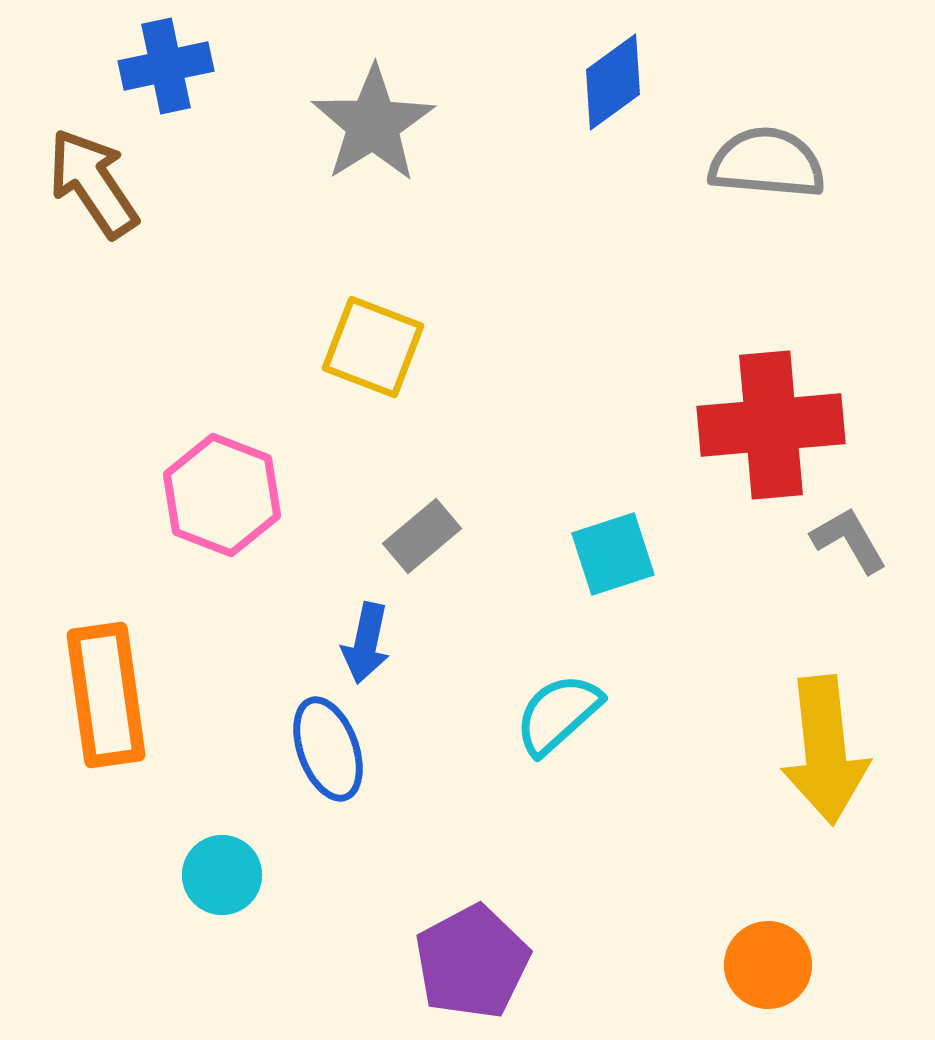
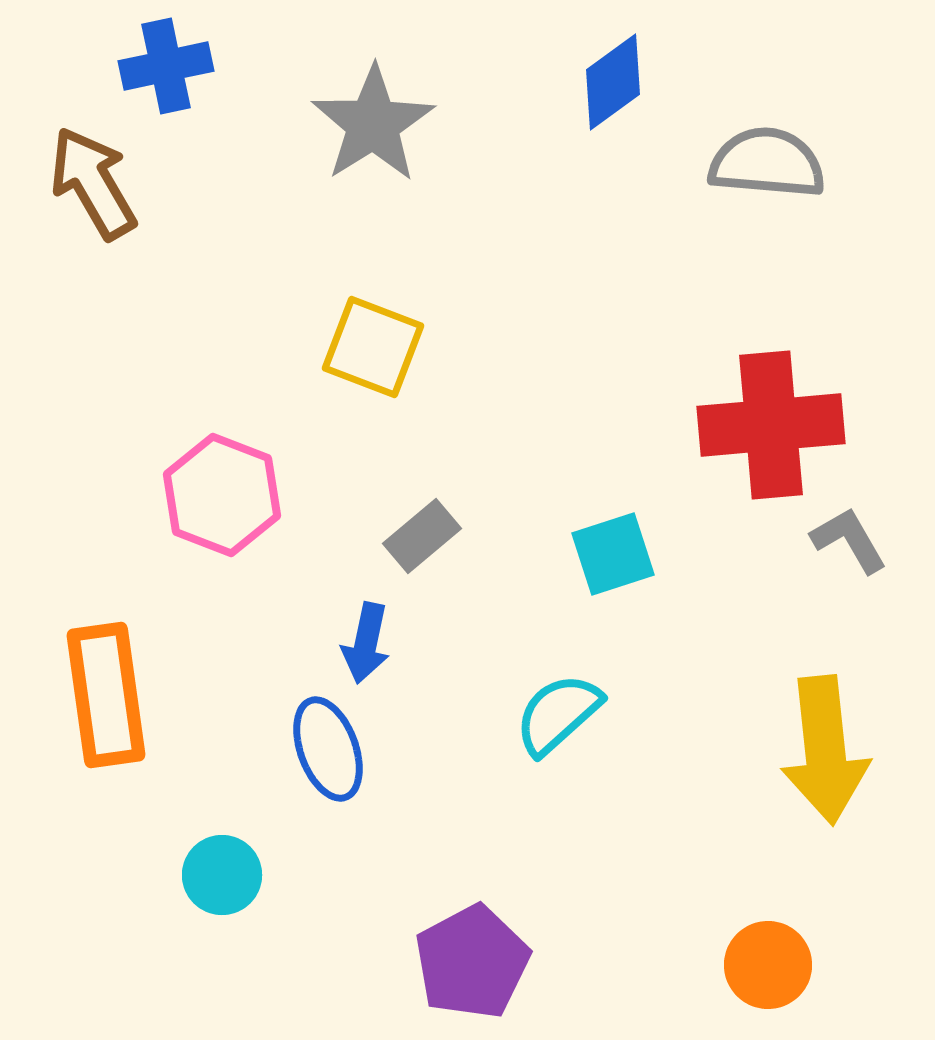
brown arrow: rotated 4 degrees clockwise
